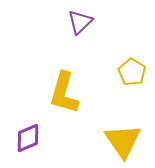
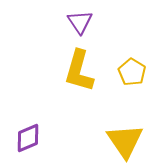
purple triangle: rotated 20 degrees counterclockwise
yellow L-shape: moved 15 px right, 22 px up
yellow triangle: moved 2 px right
